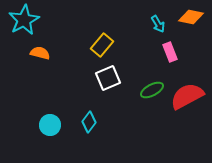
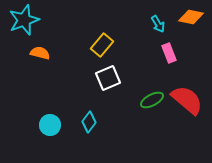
cyan star: rotated 8 degrees clockwise
pink rectangle: moved 1 px left, 1 px down
green ellipse: moved 10 px down
red semicircle: moved 4 px down; rotated 68 degrees clockwise
